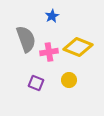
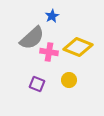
gray semicircle: moved 6 px right, 1 px up; rotated 68 degrees clockwise
pink cross: rotated 18 degrees clockwise
purple square: moved 1 px right, 1 px down
